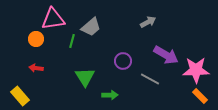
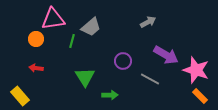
pink star: rotated 20 degrees clockwise
